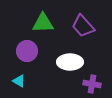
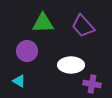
white ellipse: moved 1 px right, 3 px down
